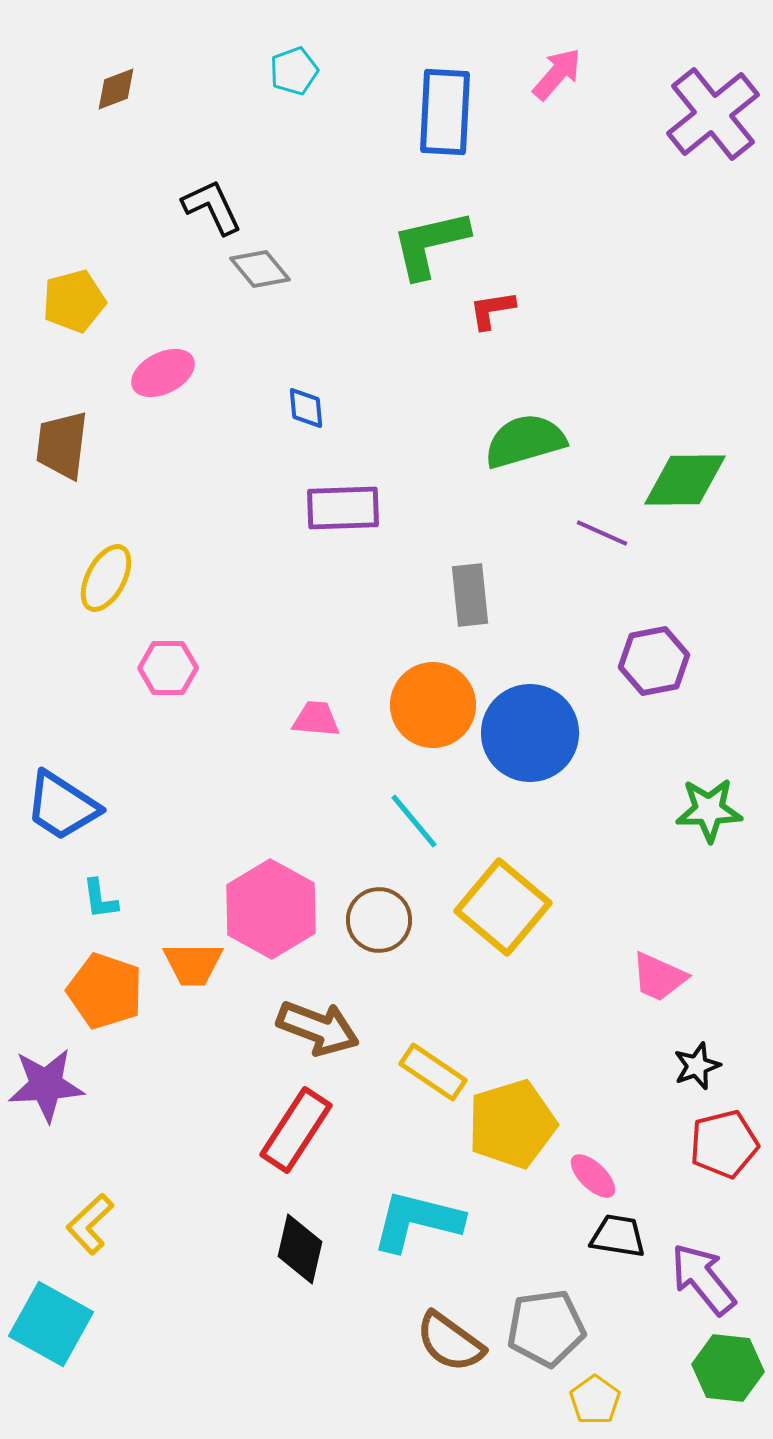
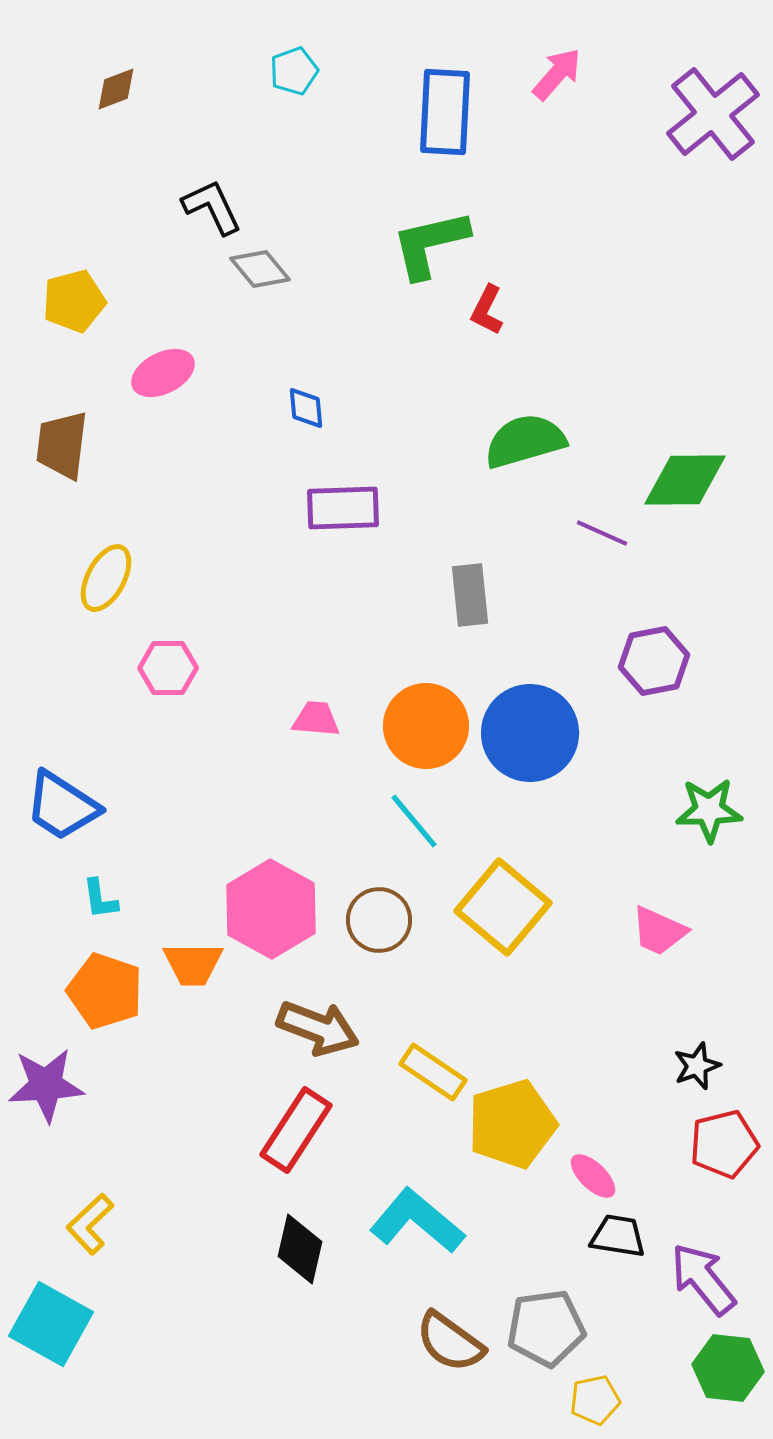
red L-shape at (492, 310): moved 5 px left; rotated 54 degrees counterclockwise
orange circle at (433, 705): moved 7 px left, 21 px down
pink trapezoid at (659, 977): moved 46 px up
cyan L-shape at (417, 1221): rotated 26 degrees clockwise
yellow pentagon at (595, 1400): rotated 24 degrees clockwise
